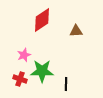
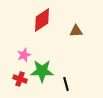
black line: rotated 16 degrees counterclockwise
